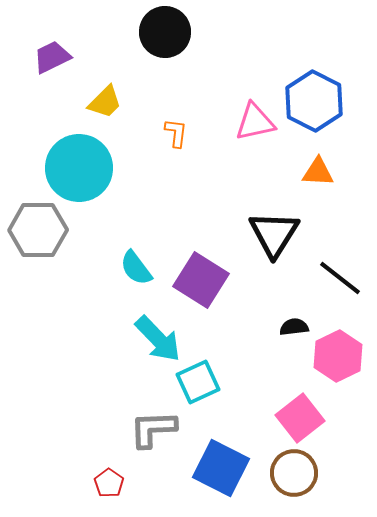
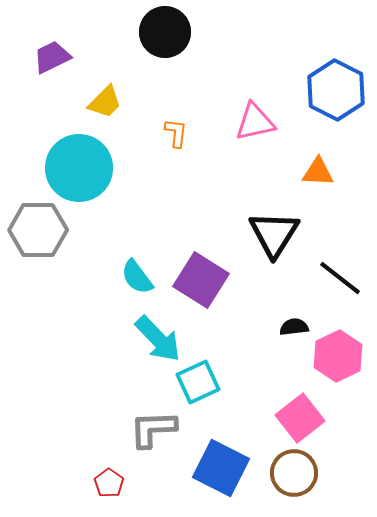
blue hexagon: moved 22 px right, 11 px up
cyan semicircle: moved 1 px right, 9 px down
